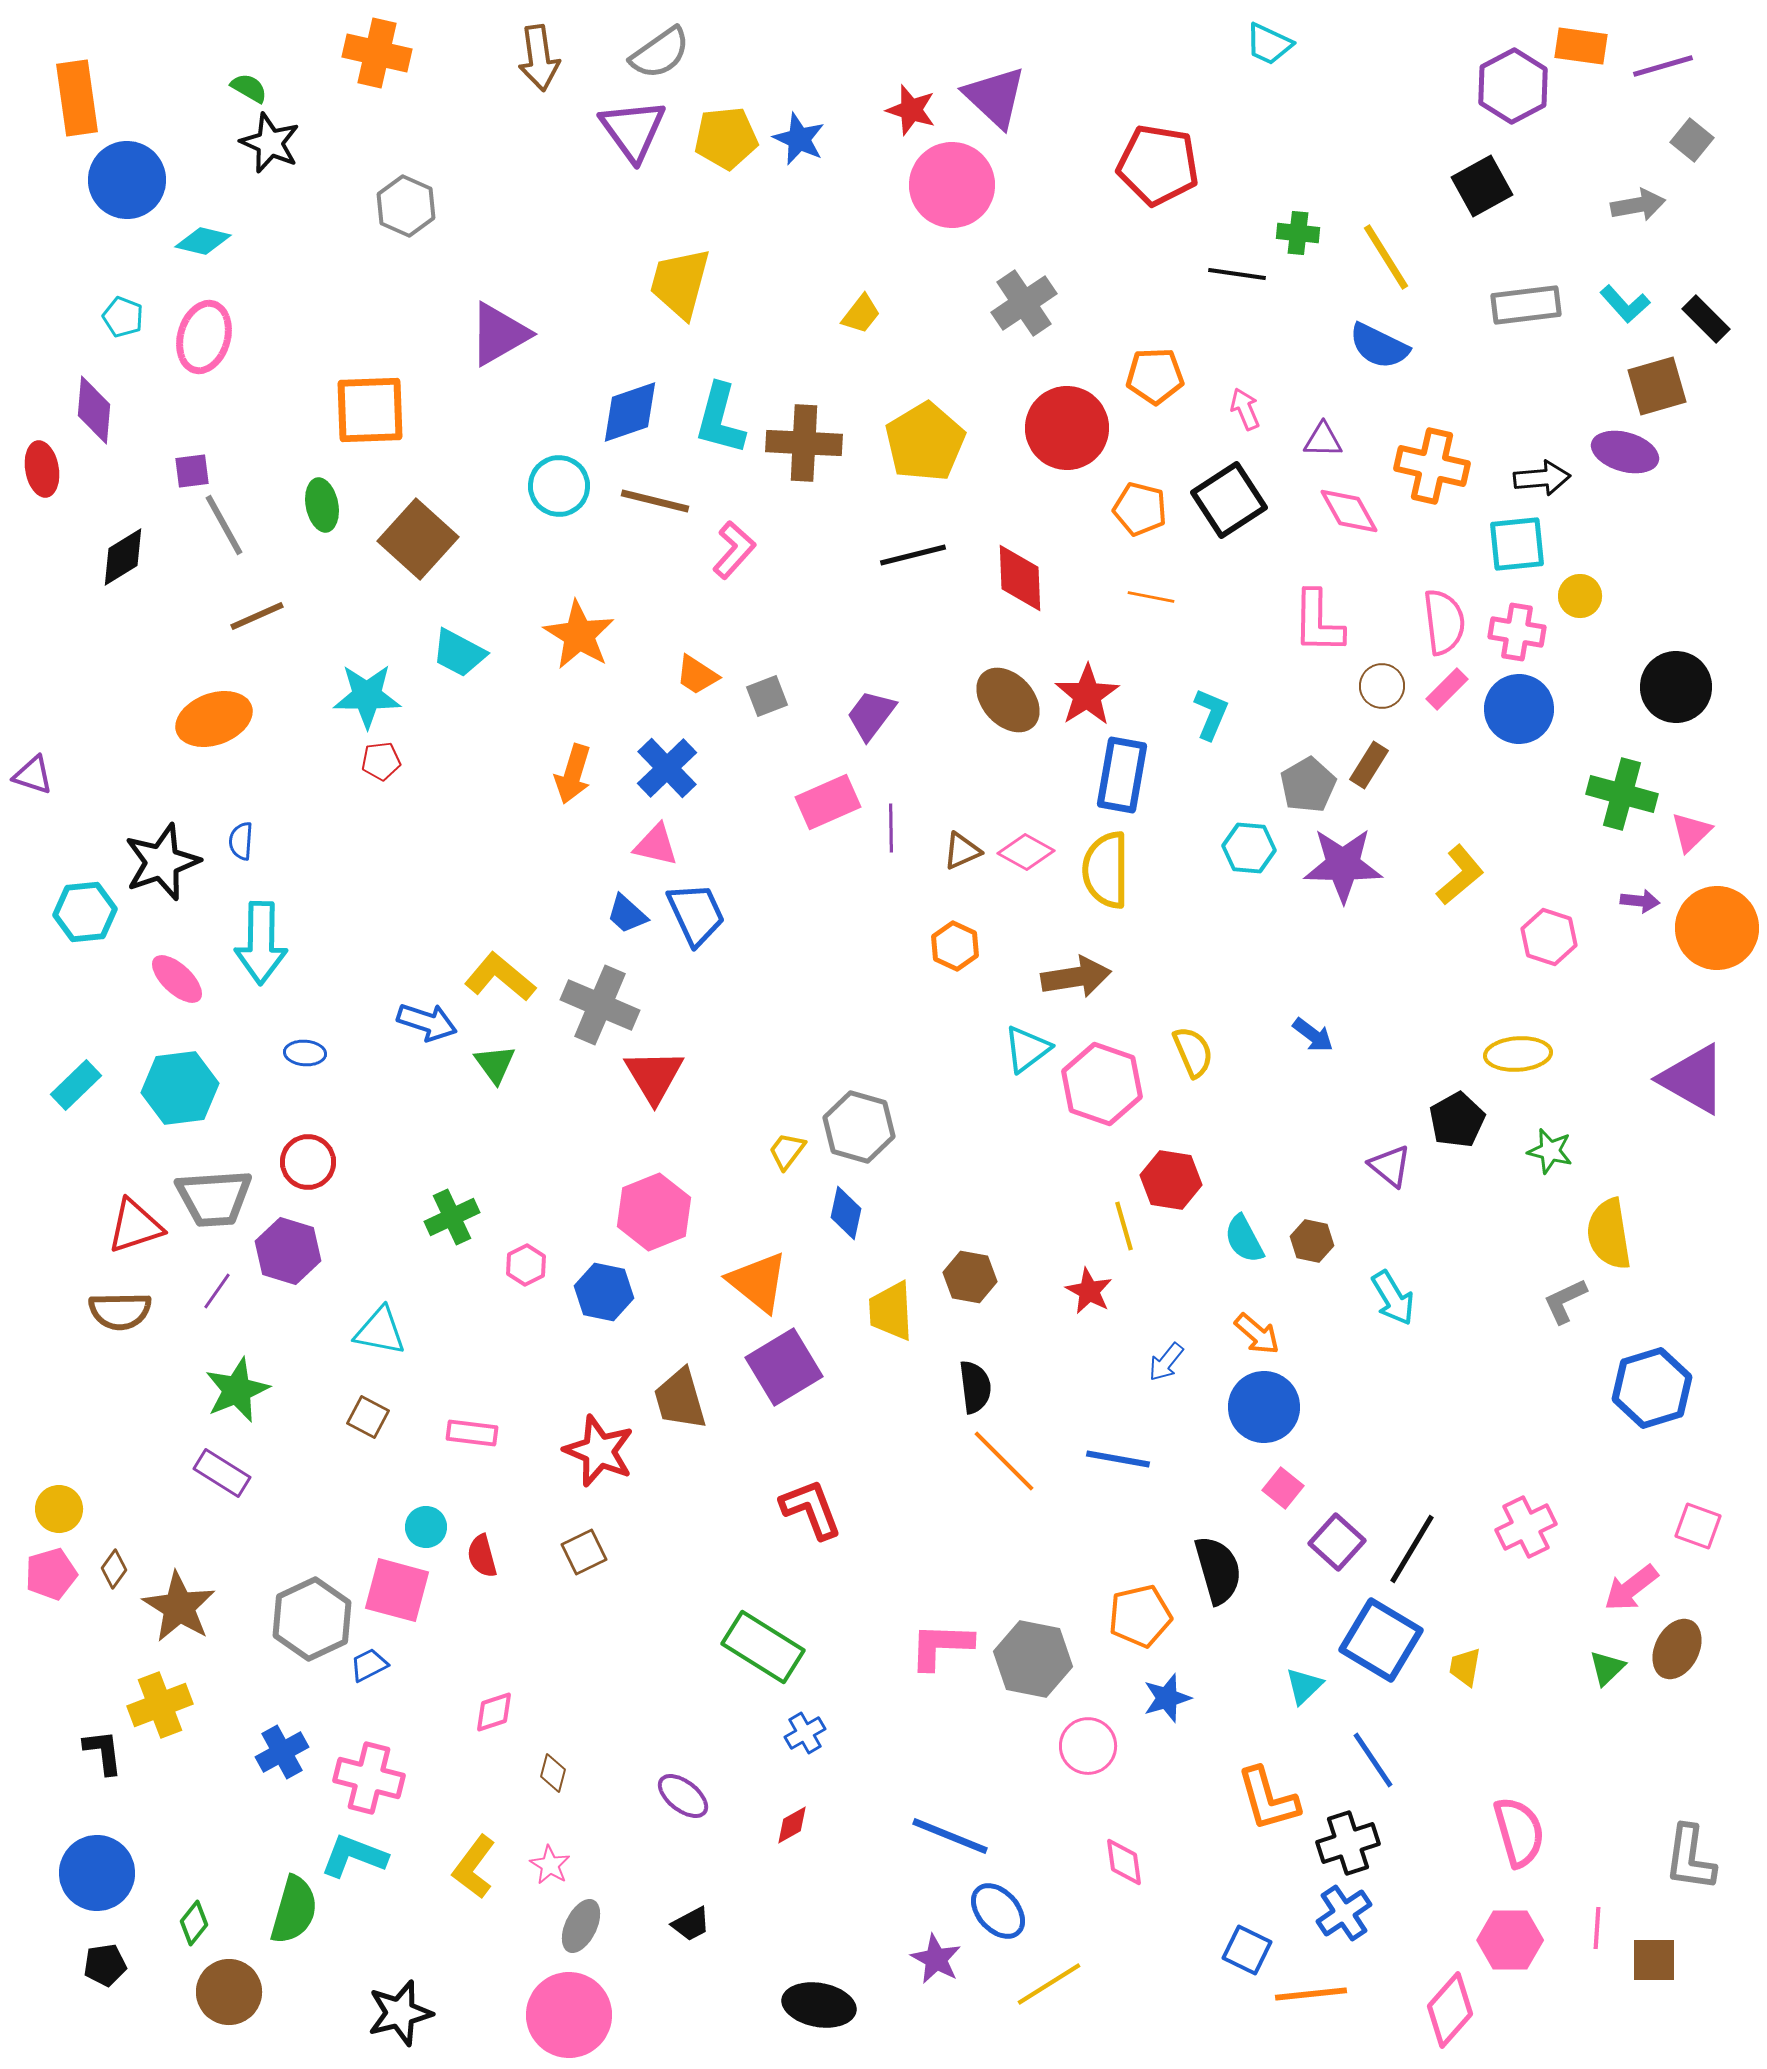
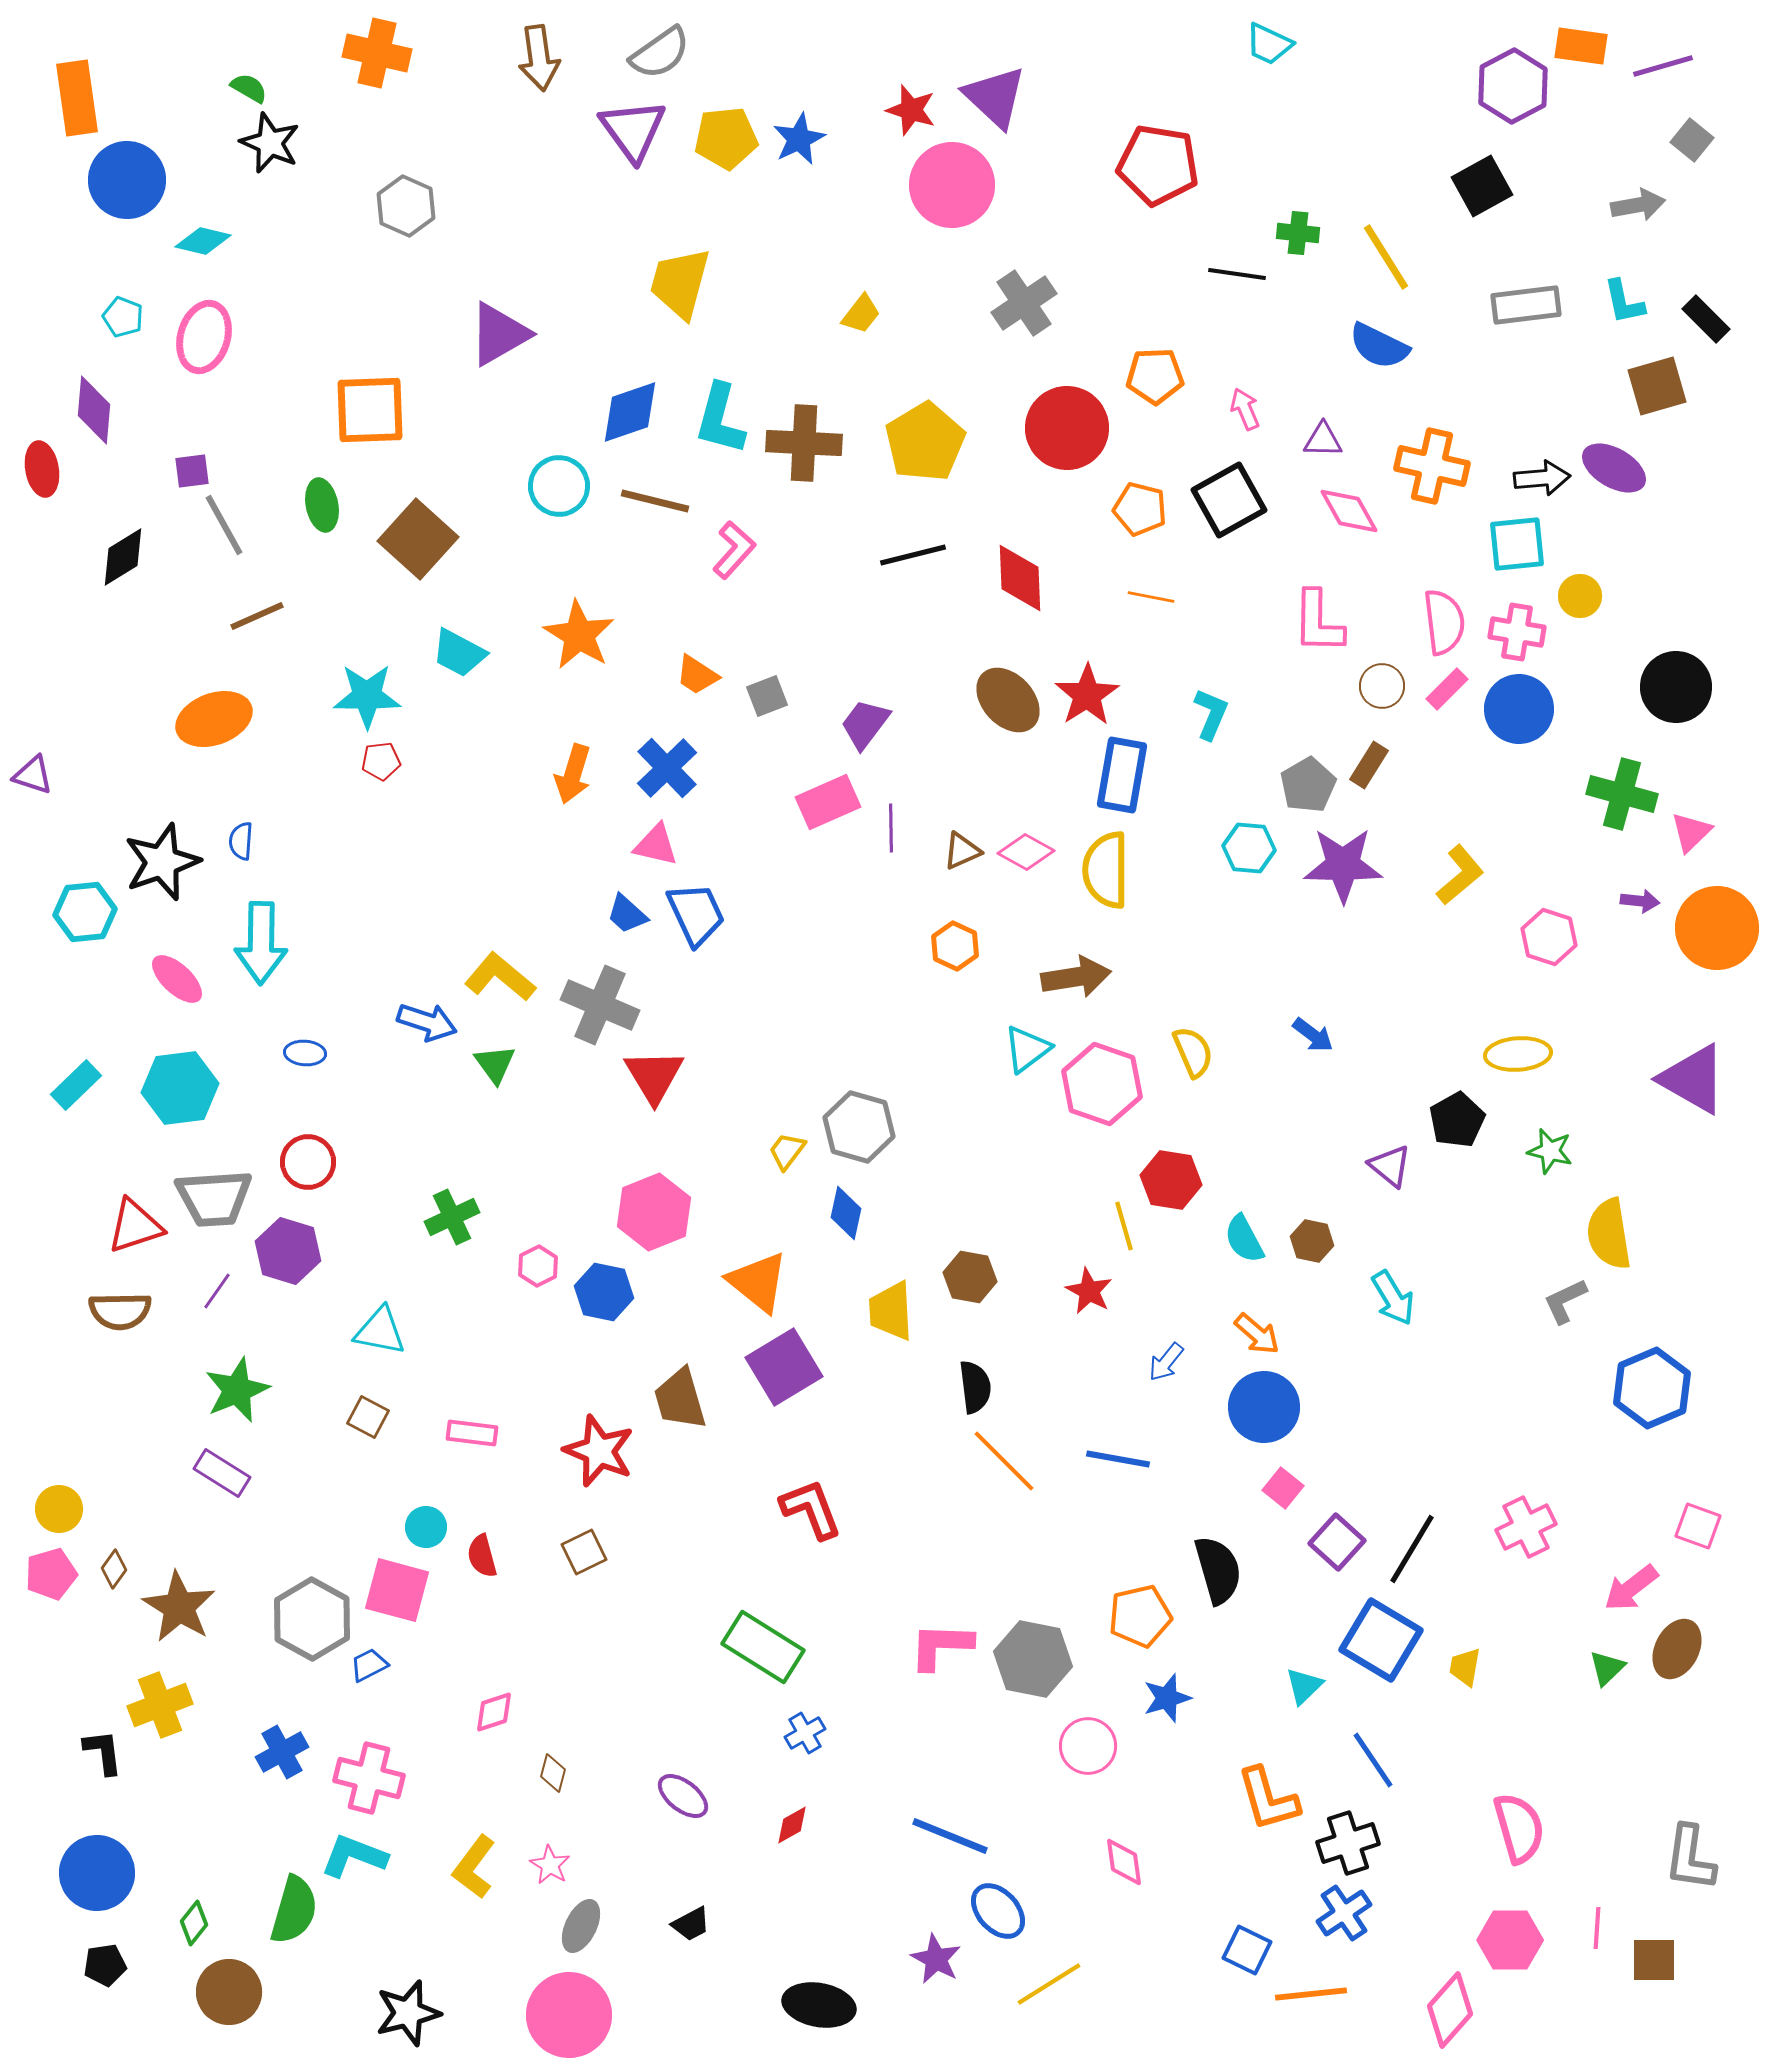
blue star at (799, 139): rotated 22 degrees clockwise
cyan L-shape at (1625, 304): moved 1 px left, 2 px up; rotated 30 degrees clockwise
purple ellipse at (1625, 452): moved 11 px left, 16 px down; rotated 14 degrees clockwise
black square at (1229, 500): rotated 4 degrees clockwise
purple trapezoid at (871, 715): moved 6 px left, 9 px down
pink hexagon at (526, 1265): moved 12 px right, 1 px down
blue hexagon at (1652, 1388): rotated 6 degrees counterclockwise
gray hexagon at (312, 1619): rotated 6 degrees counterclockwise
pink semicircle at (1519, 1832): moved 4 px up
black star at (400, 2013): moved 8 px right
